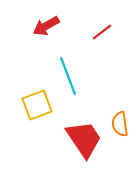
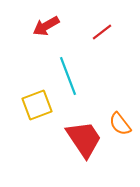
orange semicircle: rotated 30 degrees counterclockwise
